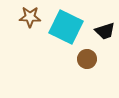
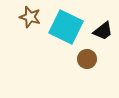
brown star: rotated 15 degrees clockwise
black trapezoid: moved 2 px left; rotated 20 degrees counterclockwise
